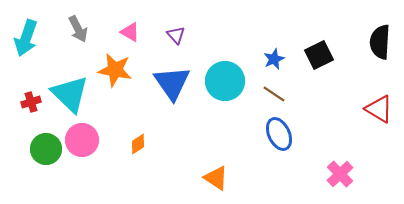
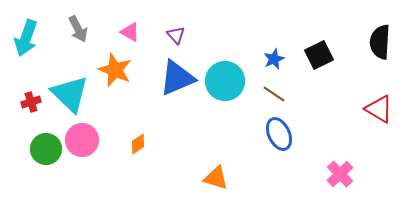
orange star: rotated 12 degrees clockwise
blue triangle: moved 5 px right, 5 px up; rotated 42 degrees clockwise
orange triangle: rotated 16 degrees counterclockwise
